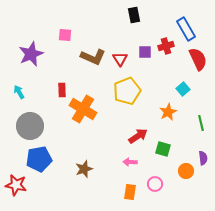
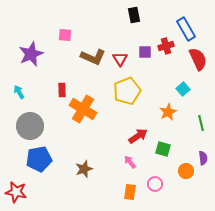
pink arrow: rotated 48 degrees clockwise
red star: moved 7 px down
